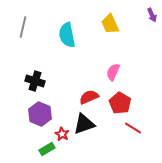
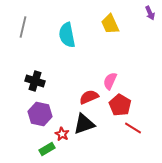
purple arrow: moved 2 px left, 2 px up
pink semicircle: moved 3 px left, 9 px down
red pentagon: moved 2 px down
purple hexagon: rotated 10 degrees counterclockwise
